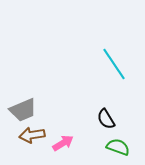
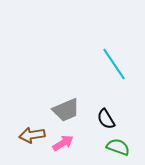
gray trapezoid: moved 43 px right
